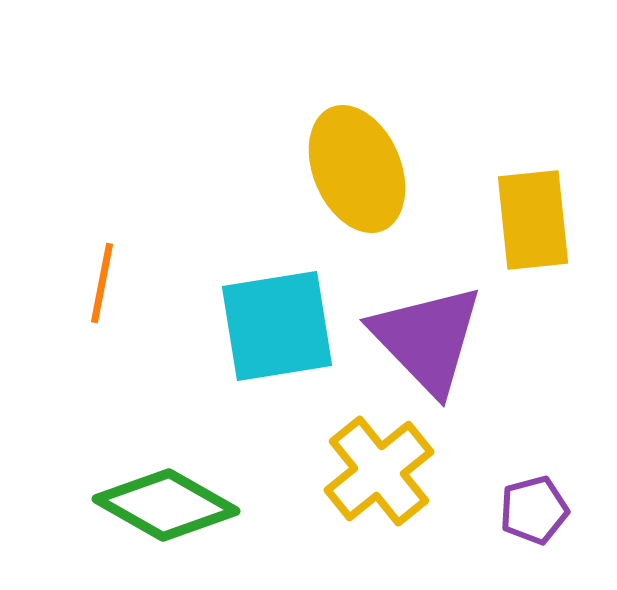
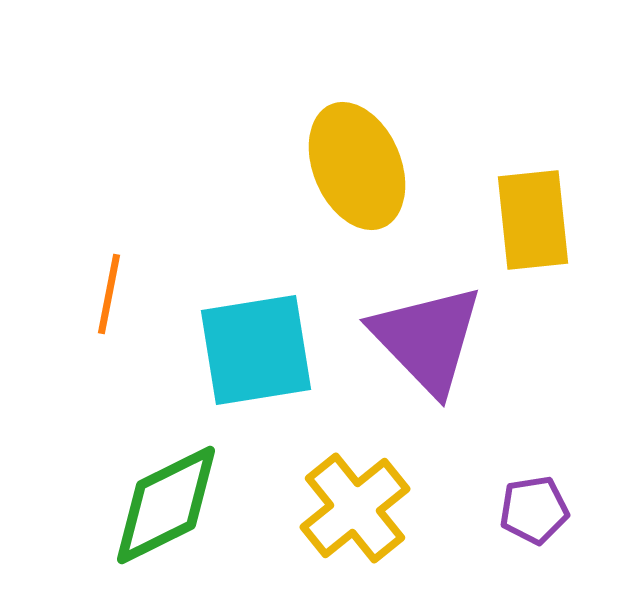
yellow ellipse: moved 3 px up
orange line: moved 7 px right, 11 px down
cyan square: moved 21 px left, 24 px down
yellow cross: moved 24 px left, 37 px down
green diamond: rotated 56 degrees counterclockwise
purple pentagon: rotated 6 degrees clockwise
